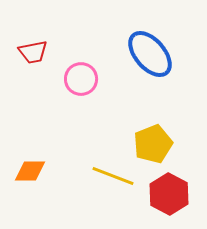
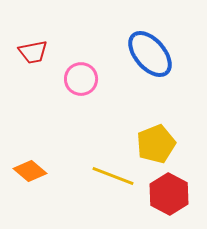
yellow pentagon: moved 3 px right
orange diamond: rotated 40 degrees clockwise
